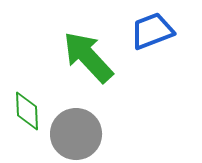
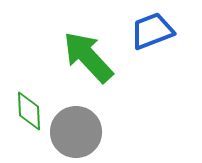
green diamond: moved 2 px right
gray circle: moved 2 px up
